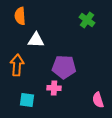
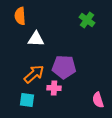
white triangle: moved 1 px up
orange arrow: moved 17 px right, 9 px down; rotated 45 degrees clockwise
